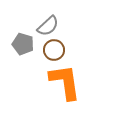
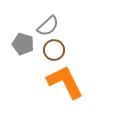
orange L-shape: rotated 18 degrees counterclockwise
